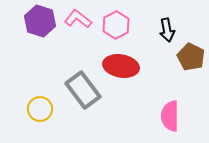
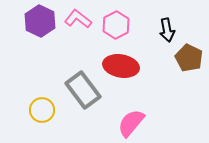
purple hexagon: rotated 8 degrees clockwise
brown pentagon: moved 2 px left, 1 px down
yellow circle: moved 2 px right, 1 px down
pink semicircle: moved 39 px left, 7 px down; rotated 40 degrees clockwise
